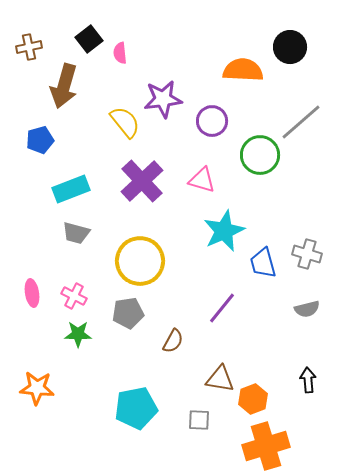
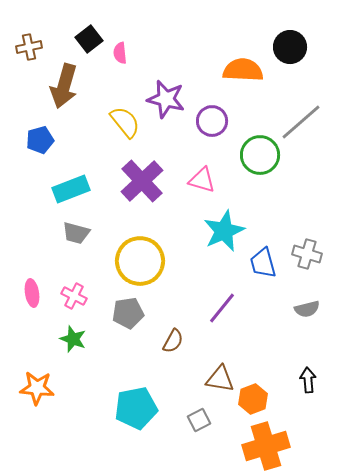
purple star: moved 3 px right; rotated 21 degrees clockwise
green star: moved 5 px left, 5 px down; rotated 20 degrees clockwise
gray square: rotated 30 degrees counterclockwise
